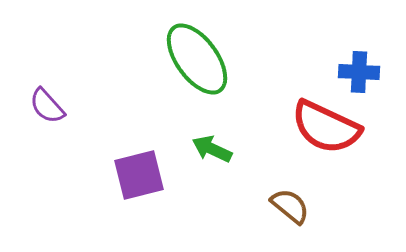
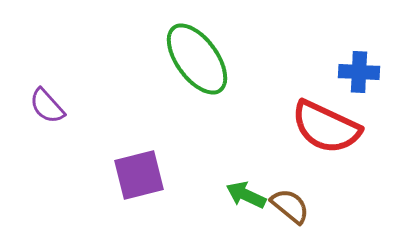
green arrow: moved 34 px right, 46 px down
